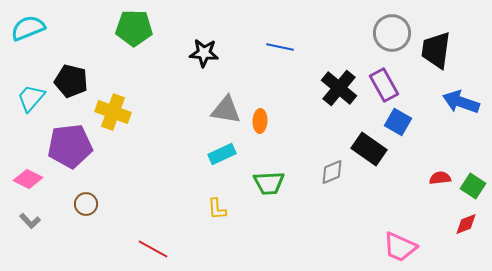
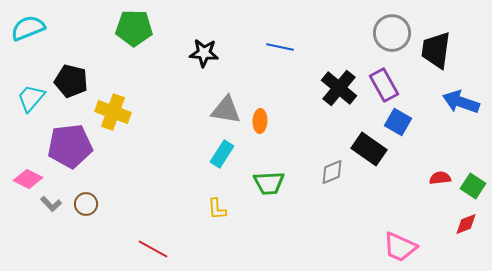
cyan rectangle: rotated 32 degrees counterclockwise
gray L-shape: moved 21 px right, 17 px up
